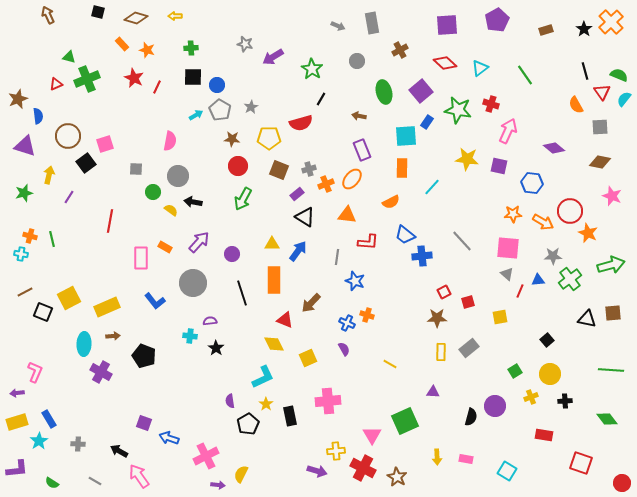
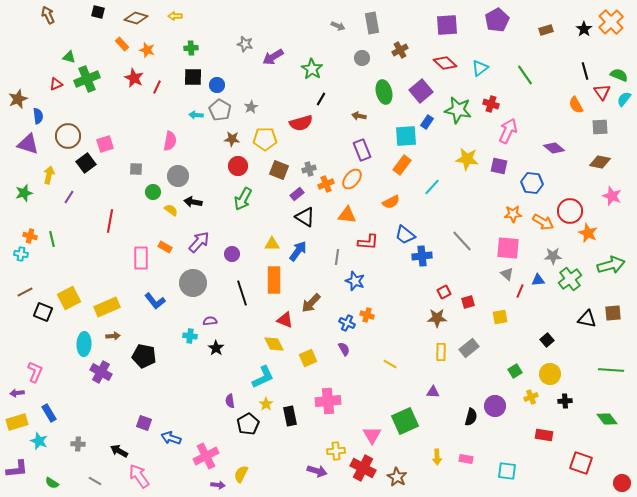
gray circle at (357, 61): moved 5 px right, 3 px up
cyan arrow at (196, 115): rotated 144 degrees counterclockwise
yellow pentagon at (269, 138): moved 4 px left, 1 px down
purple triangle at (25, 146): moved 3 px right, 2 px up
orange rectangle at (402, 168): moved 3 px up; rotated 36 degrees clockwise
black pentagon at (144, 356): rotated 10 degrees counterclockwise
blue rectangle at (49, 419): moved 6 px up
blue arrow at (169, 438): moved 2 px right
cyan star at (39, 441): rotated 18 degrees counterclockwise
cyan square at (507, 471): rotated 24 degrees counterclockwise
